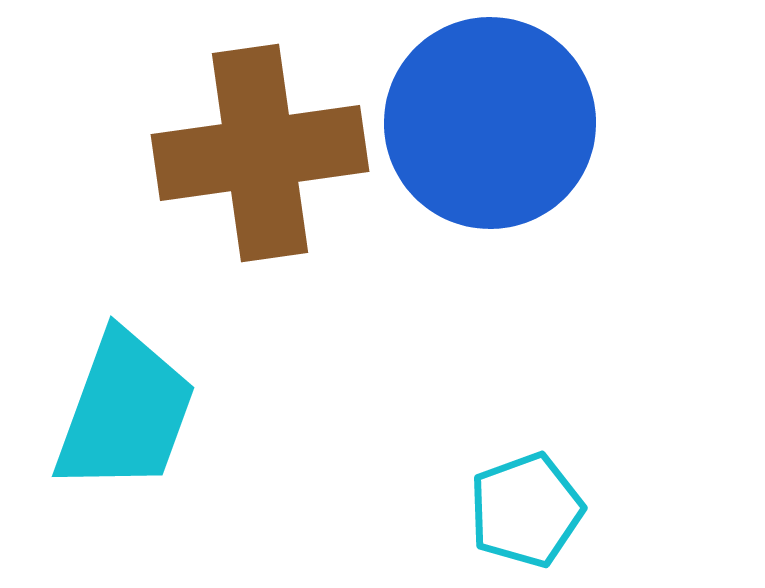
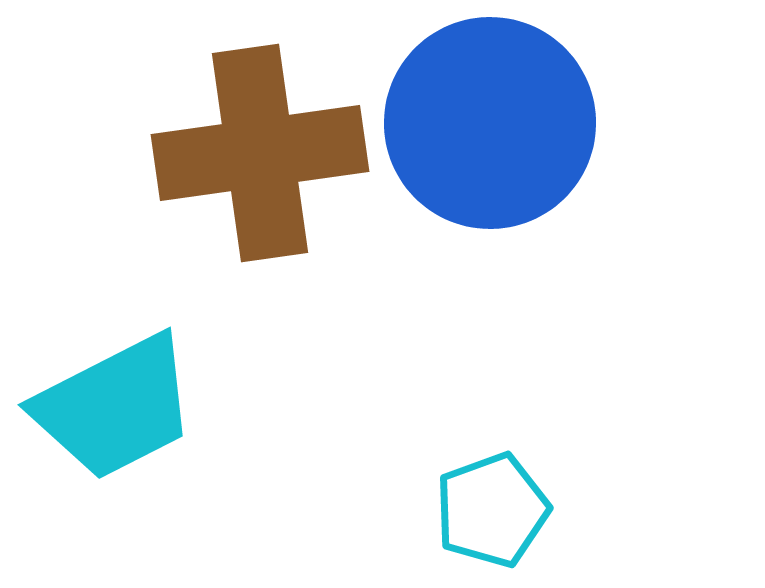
cyan trapezoid: moved 10 px left, 5 px up; rotated 43 degrees clockwise
cyan pentagon: moved 34 px left
